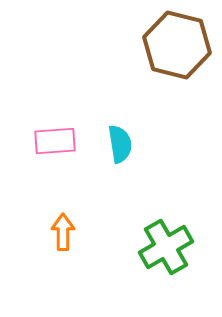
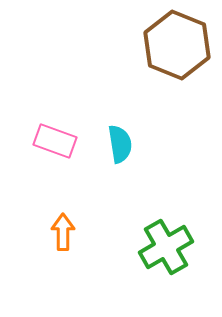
brown hexagon: rotated 8 degrees clockwise
pink rectangle: rotated 24 degrees clockwise
